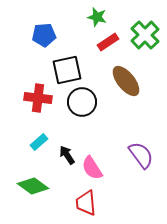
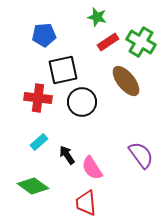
green cross: moved 4 px left, 7 px down; rotated 16 degrees counterclockwise
black square: moved 4 px left
